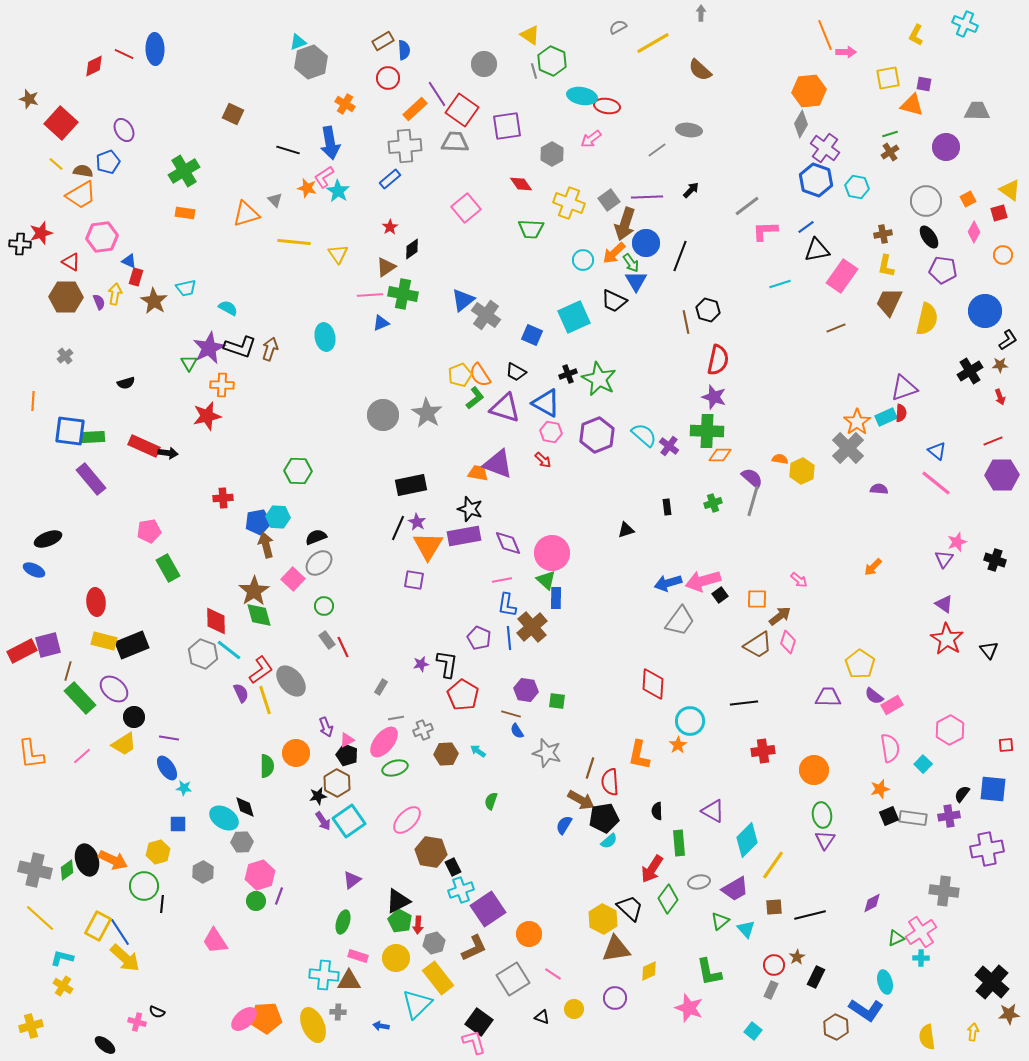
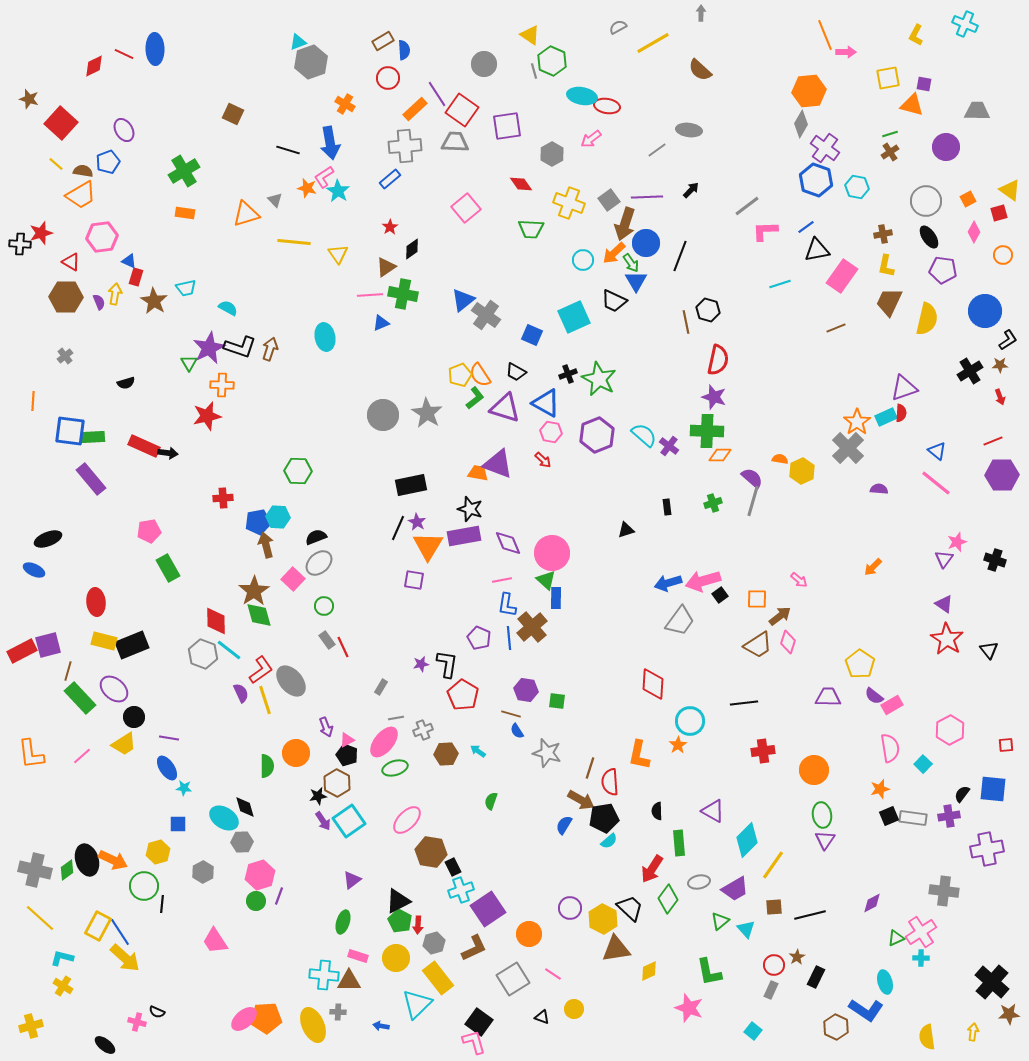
purple circle at (615, 998): moved 45 px left, 90 px up
